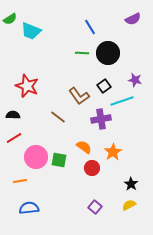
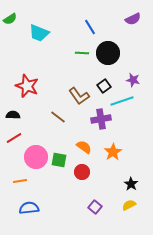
cyan trapezoid: moved 8 px right, 2 px down
purple star: moved 2 px left
red circle: moved 10 px left, 4 px down
